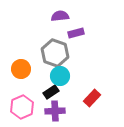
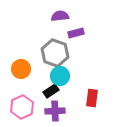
black rectangle: moved 1 px up
red rectangle: rotated 36 degrees counterclockwise
